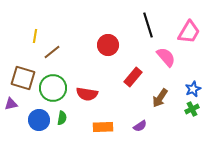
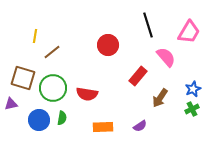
red rectangle: moved 5 px right, 1 px up
